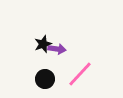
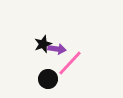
pink line: moved 10 px left, 11 px up
black circle: moved 3 px right
